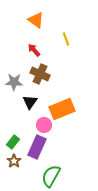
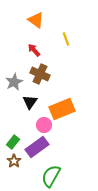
gray star: rotated 30 degrees counterclockwise
purple rectangle: rotated 30 degrees clockwise
